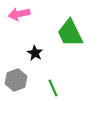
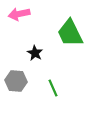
gray hexagon: moved 1 px down; rotated 25 degrees clockwise
